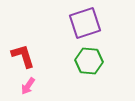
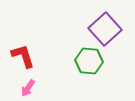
purple square: moved 20 px right, 6 px down; rotated 24 degrees counterclockwise
pink arrow: moved 2 px down
